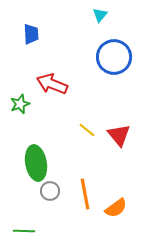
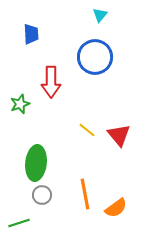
blue circle: moved 19 px left
red arrow: moved 1 px left, 2 px up; rotated 112 degrees counterclockwise
green ellipse: rotated 16 degrees clockwise
gray circle: moved 8 px left, 4 px down
green line: moved 5 px left, 8 px up; rotated 20 degrees counterclockwise
